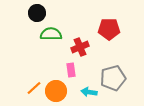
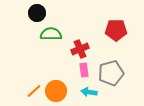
red pentagon: moved 7 px right, 1 px down
red cross: moved 2 px down
pink rectangle: moved 13 px right
gray pentagon: moved 2 px left, 5 px up
orange line: moved 3 px down
